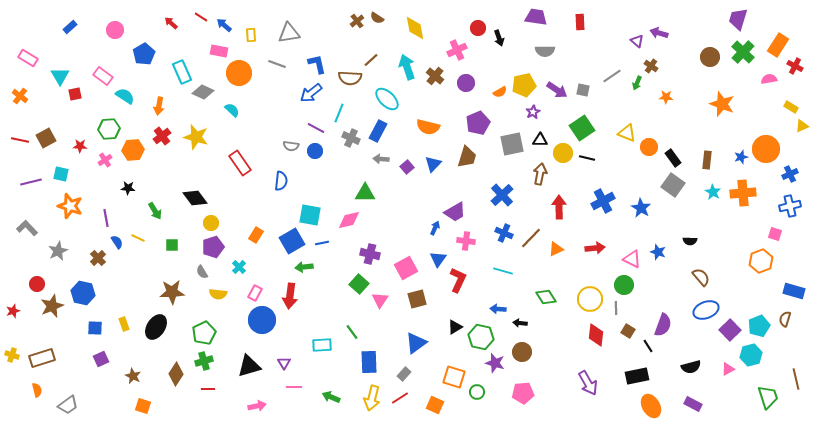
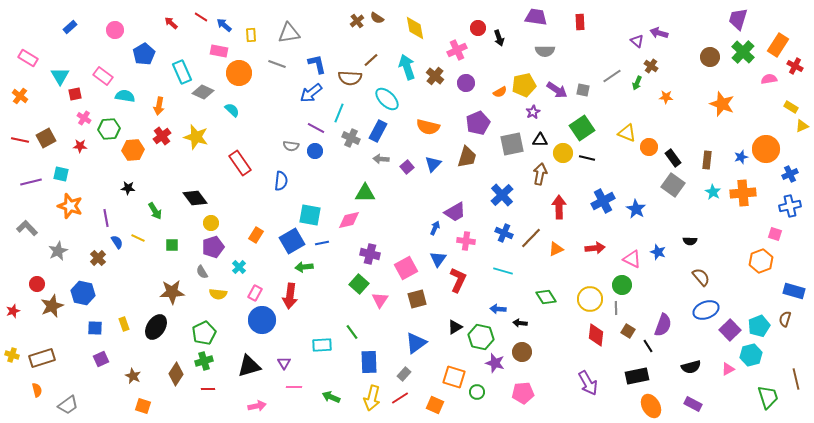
cyan semicircle at (125, 96): rotated 24 degrees counterclockwise
pink cross at (105, 160): moved 21 px left, 42 px up; rotated 24 degrees counterclockwise
blue star at (641, 208): moved 5 px left, 1 px down
green circle at (624, 285): moved 2 px left
